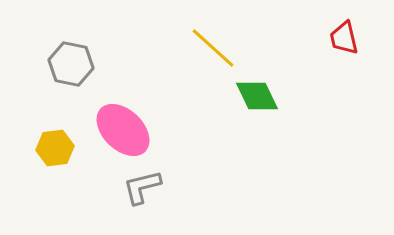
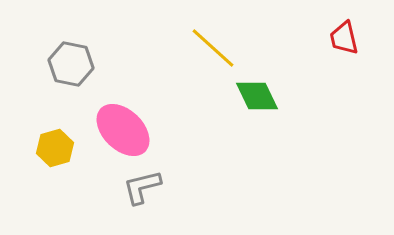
yellow hexagon: rotated 9 degrees counterclockwise
